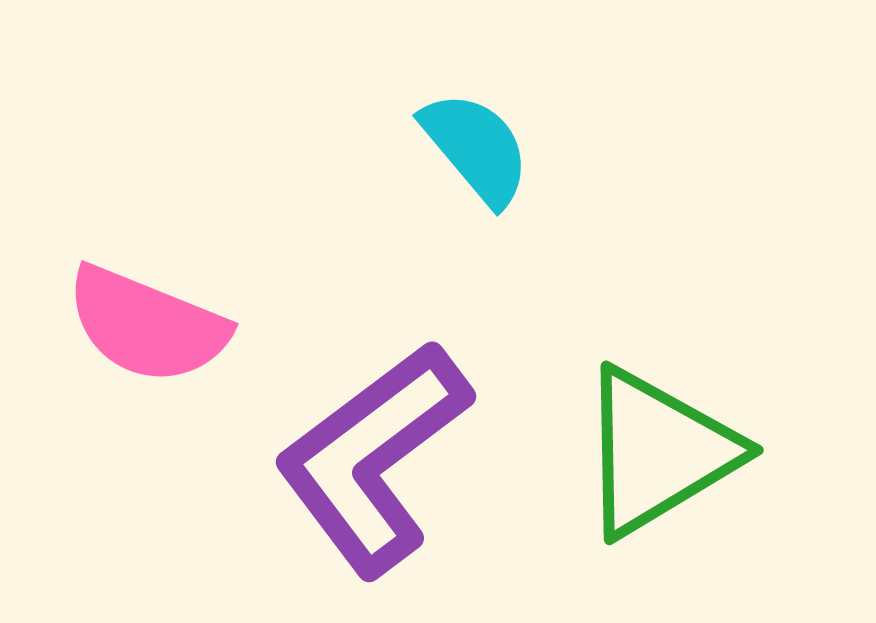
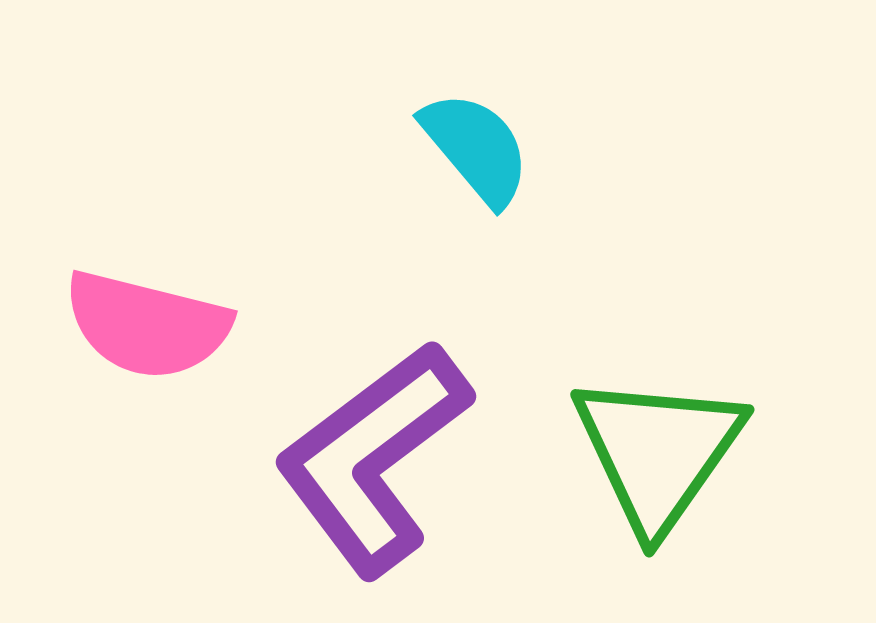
pink semicircle: rotated 8 degrees counterclockwise
green triangle: rotated 24 degrees counterclockwise
